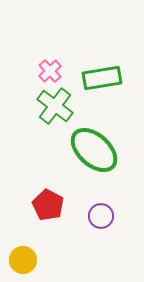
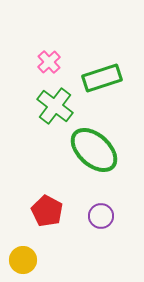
pink cross: moved 1 px left, 9 px up
green rectangle: rotated 9 degrees counterclockwise
red pentagon: moved 1 px left, 6 px down
